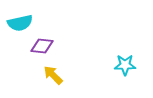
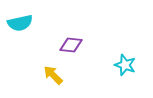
purple diamond: moved 29 px right, 1 px up
cyan star: rotated 20 degrees clockwise
